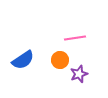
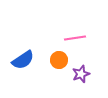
orange circle: moved 1 px left
purple star: moved 2 px right
